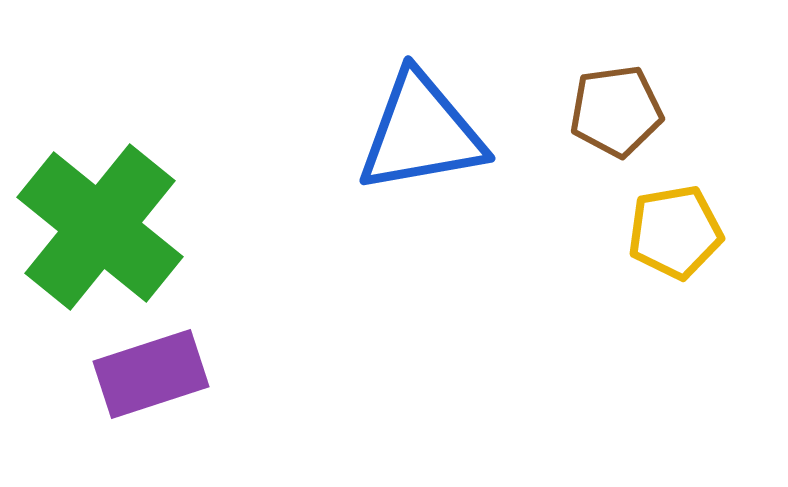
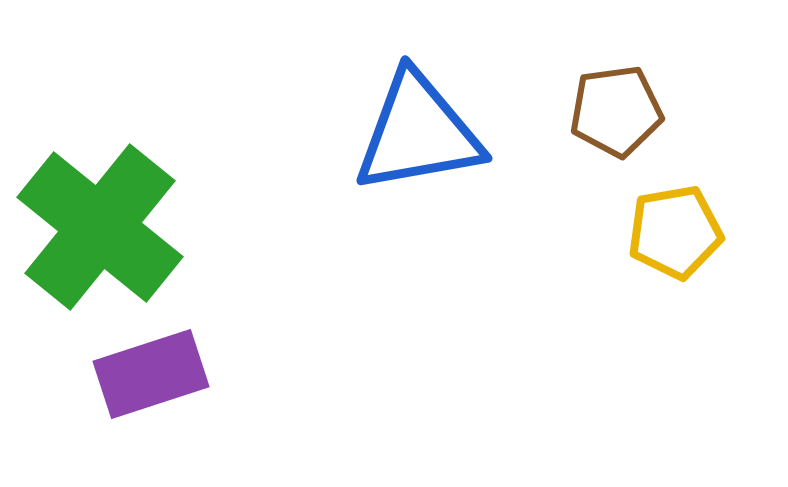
blue triangle: moved 3 px left
